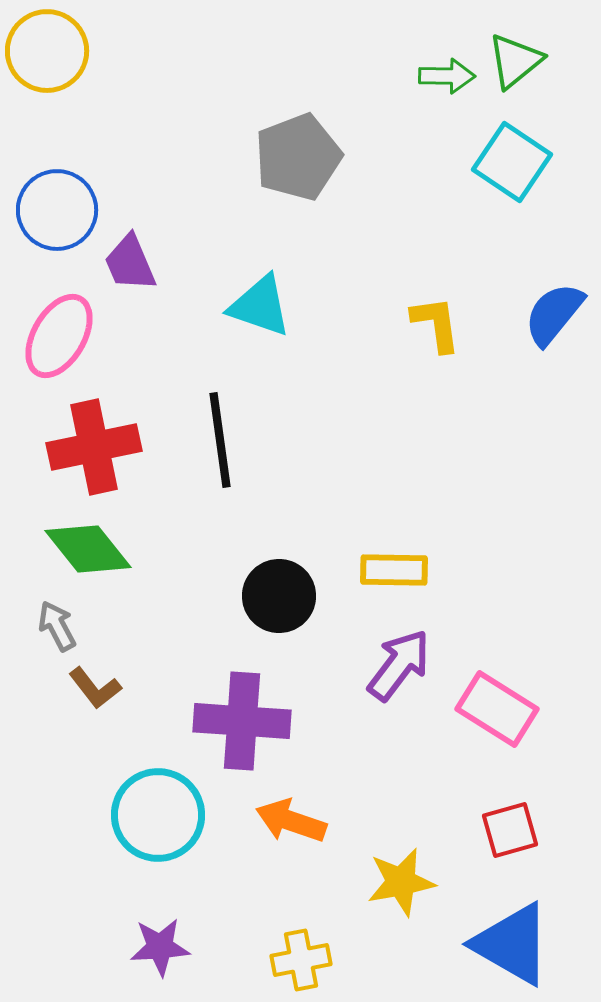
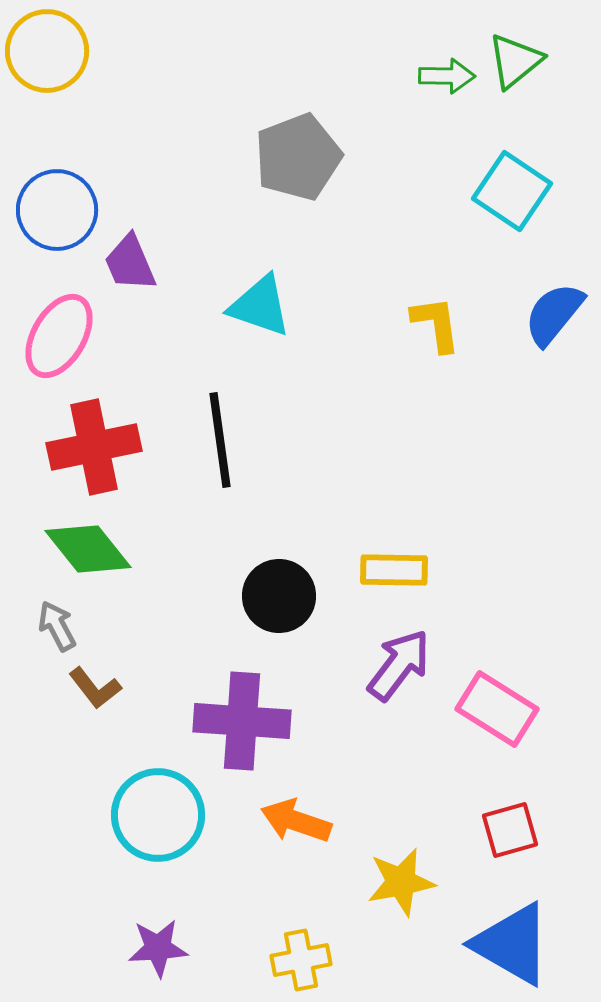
cyan square: moved 29 px down
orange arrow: moved 5 px right
purple star: moved 2 px left, 1 px down
